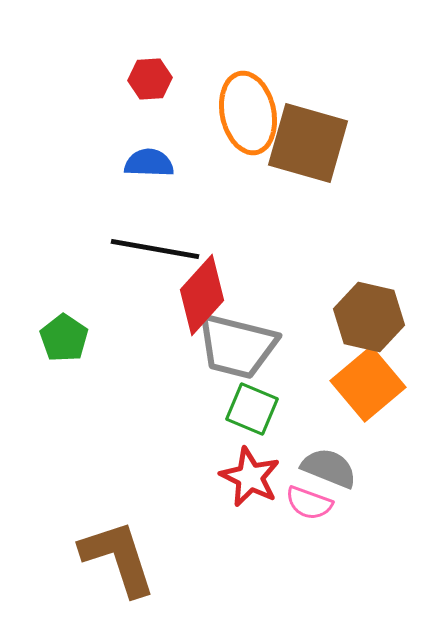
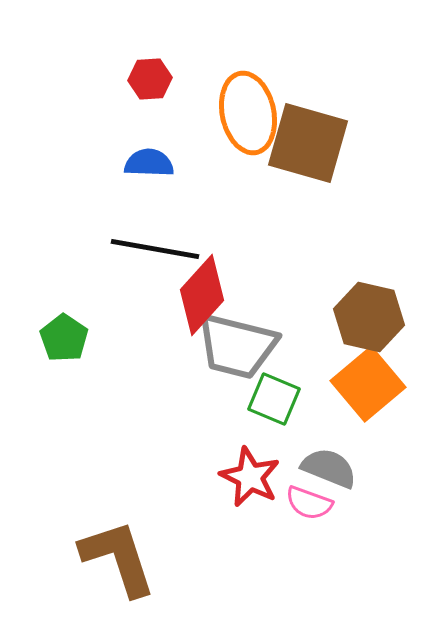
green square: moved 22 px right, 10 px up
